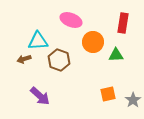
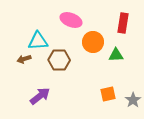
brown hexagon: rotated 20 degrees counterclockwise
purple arrow: rotated 80 degrees counterclockwise
